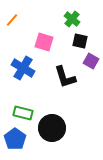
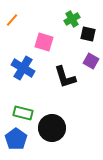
green cross: rotated 21 degrees clockwise
black square: moved 8 px right, 7 px up
blue pentagon: moved 1 px right
